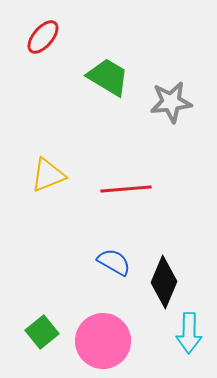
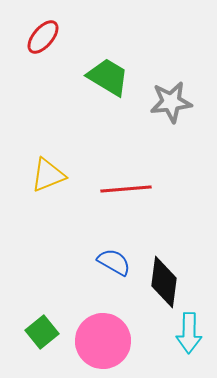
black diamond: rotated 15 degrees counterclockwise
